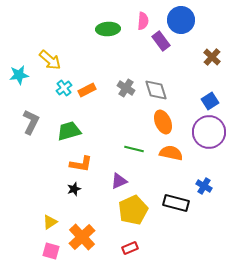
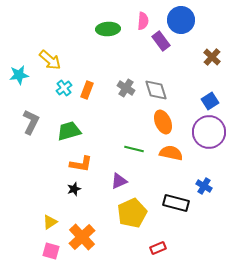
orange rectangle: rotated 42 degrees counterclockwise
yellow pentagon: moved 1 px left, 3 px down
red rectangle: moved 28 px right
